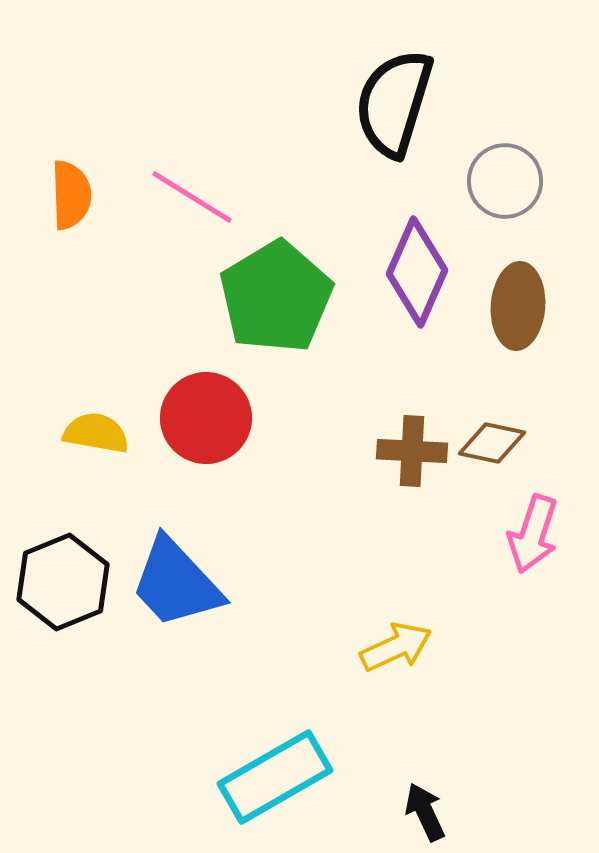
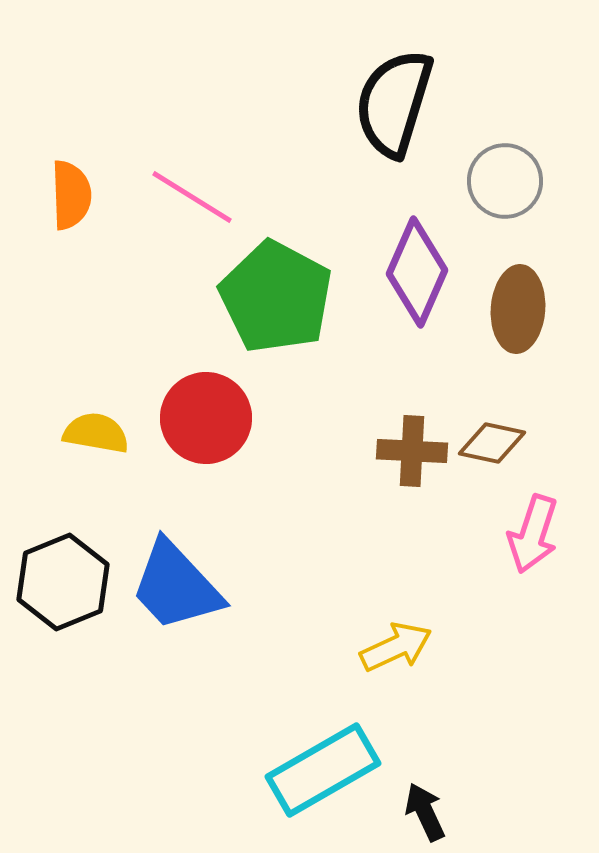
green pentagon: rotated 13 degrees counterclockwise
brown ellipse: moved 3 px down
blue trapezoid: moved 3 px down
cyan rectangle: moved 48 px right, 7 px up
